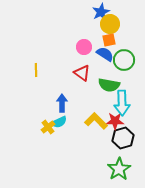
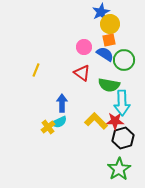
yellow line: rotated 24 degrees clockwise
